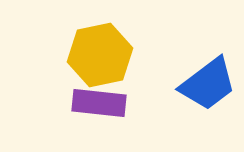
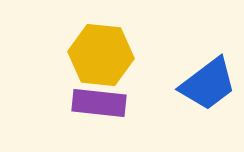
yellow hexagon: moved 1 px right; rotated 18 degrees clockwise
